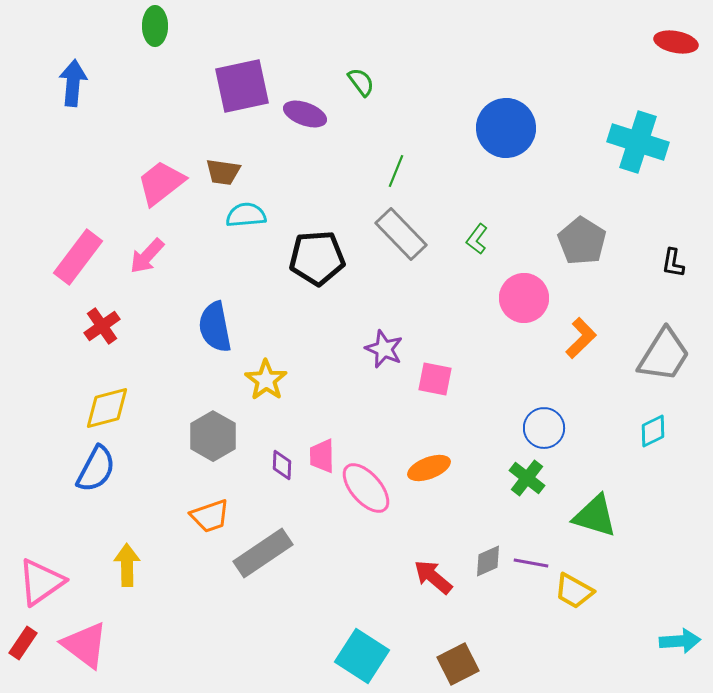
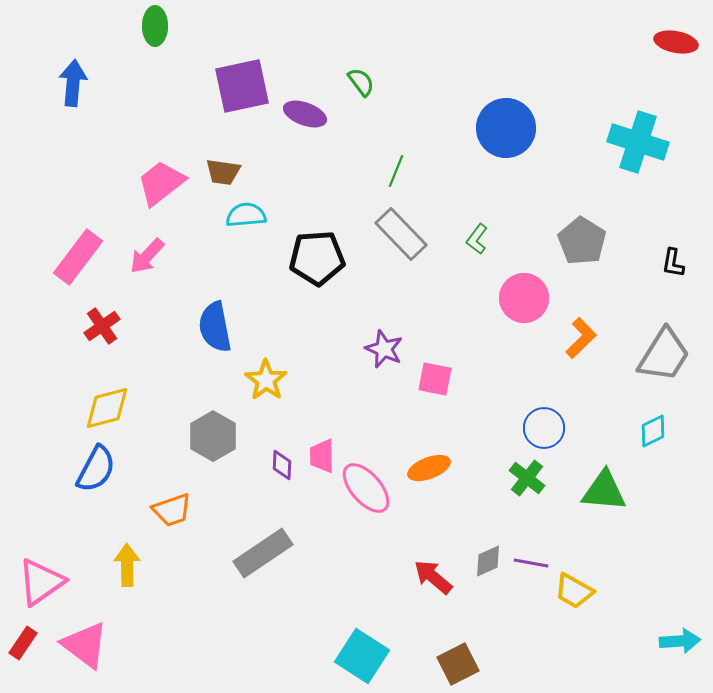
orange trapezoid at (210, 516): moved 38 px left, 6 px up
green triangle at (595, 516): moved 9 px right, 25 px up; rotated 12 degrees counterclockwise
